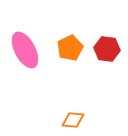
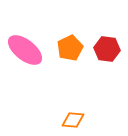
pink ellipse: rotated 24 degrees counterclockwise
